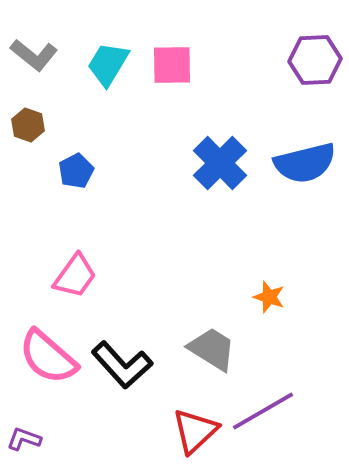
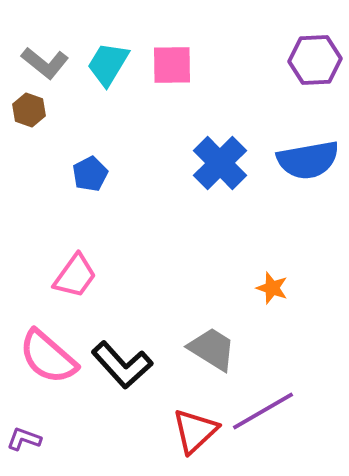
gray L-shape: moved 11 px right, 8 px down
brown hexagon: moved 1 px right, 15 px up
blue semicircle: moved 3 px right, 3 px up; rotated 4 degrees clockwise
blue pentagon: moved 14 px right, 3 px down
orange star: moved 3 px right, 9 px up
